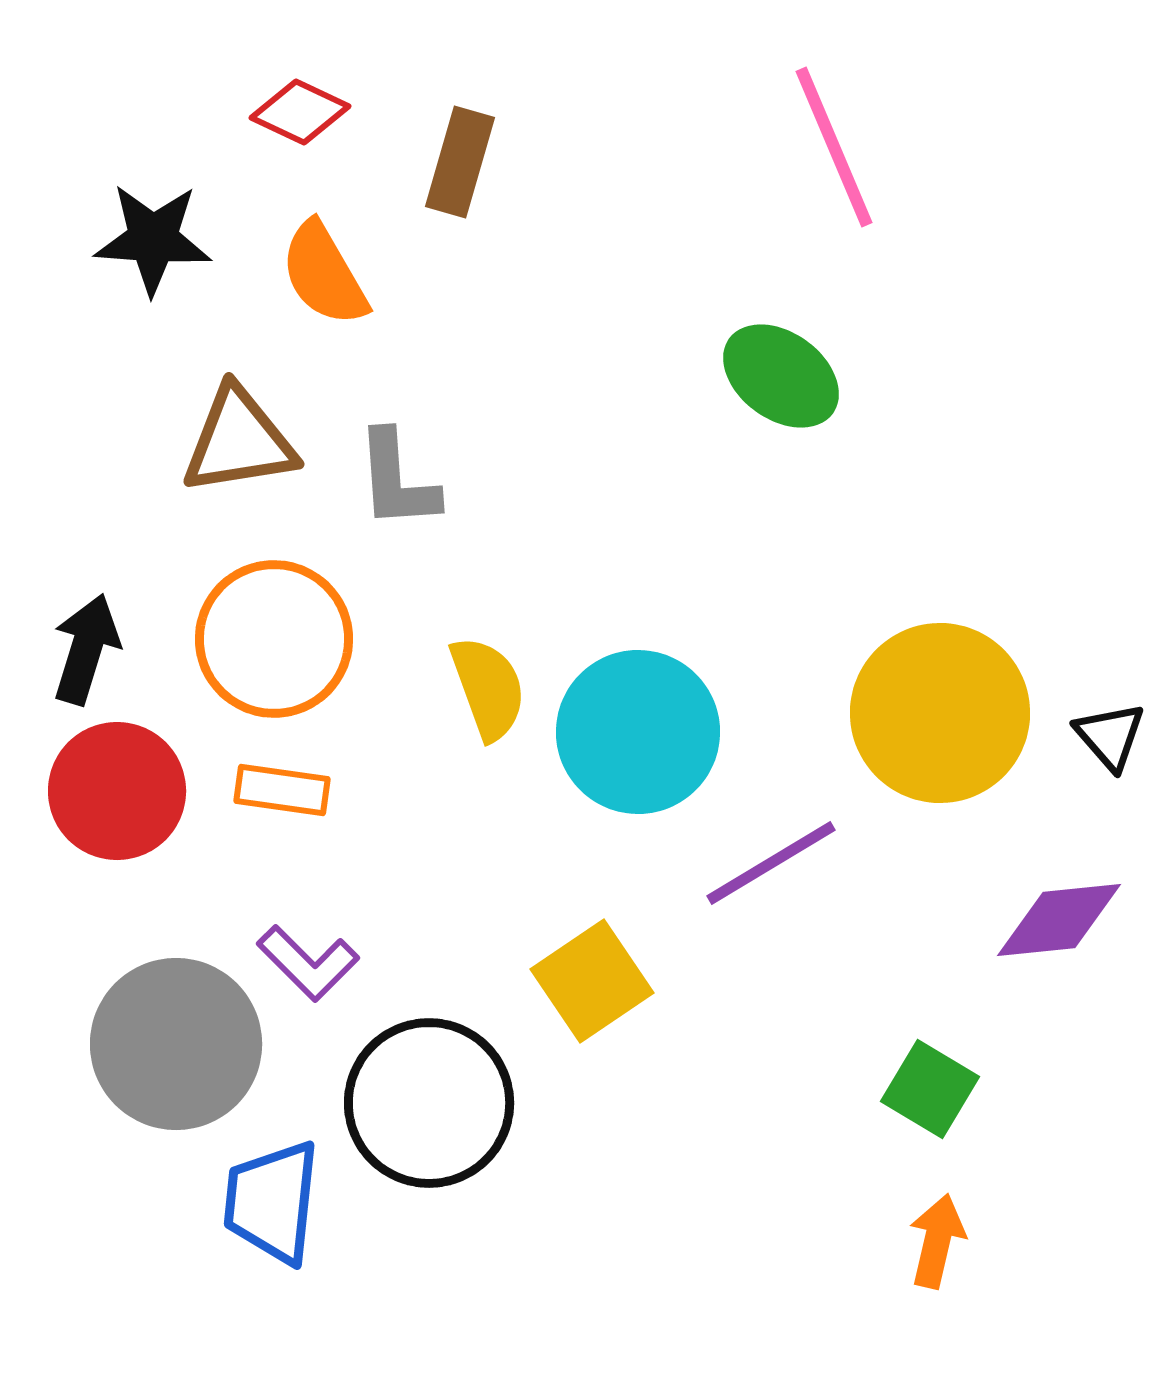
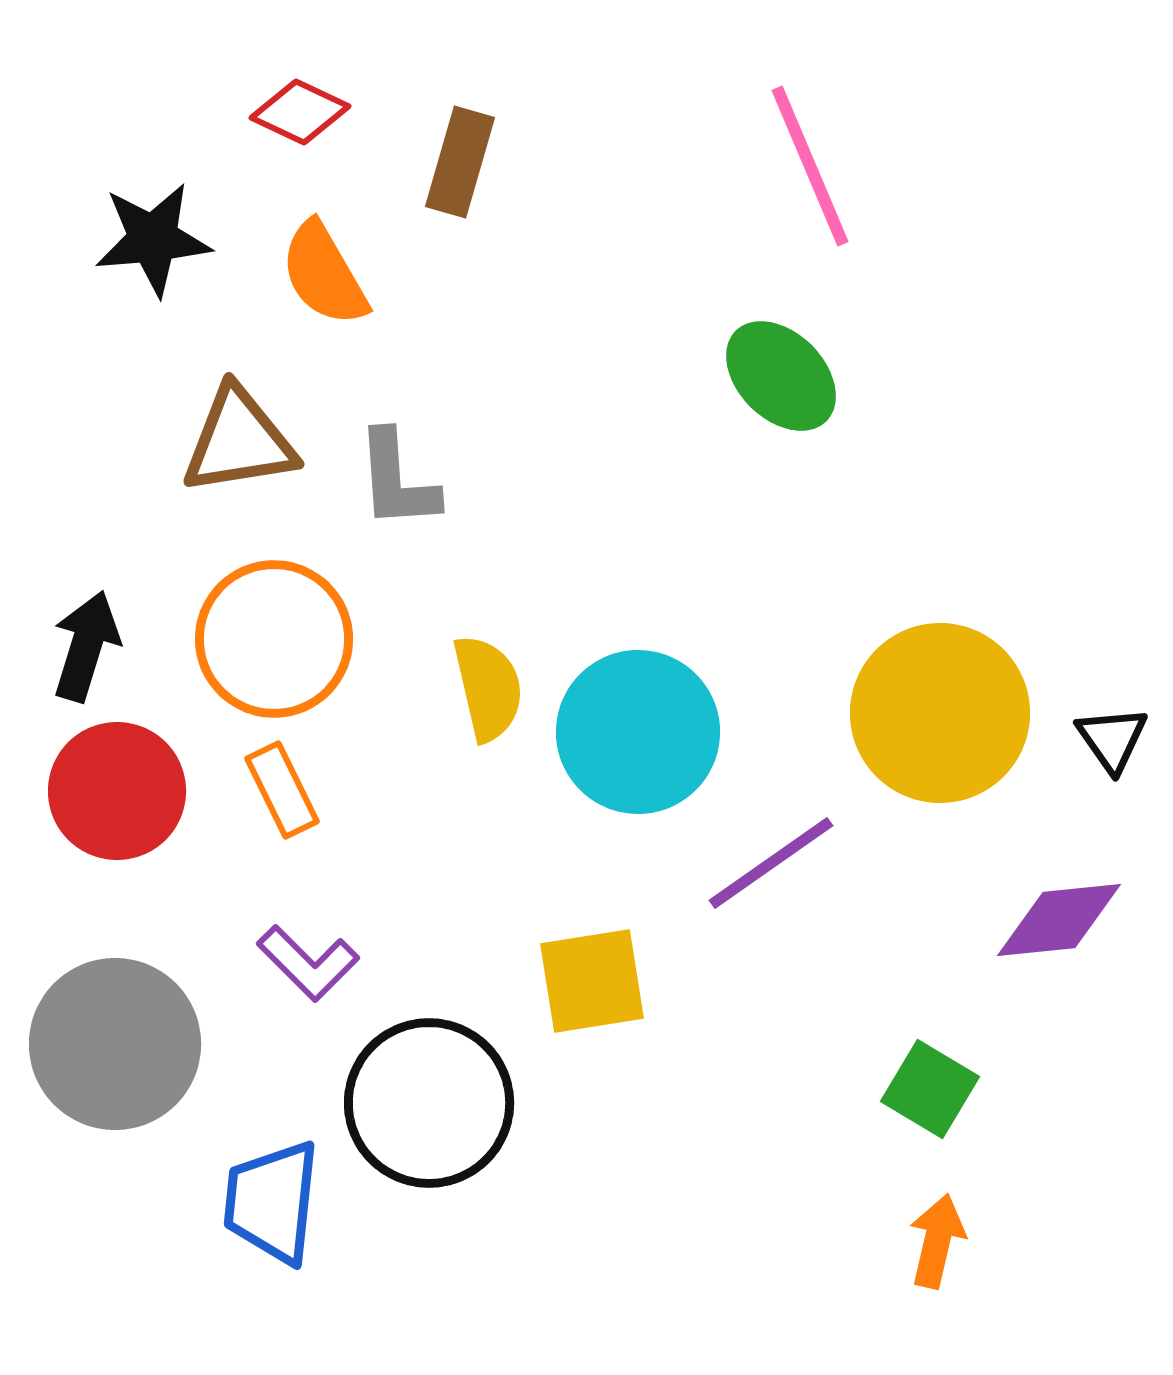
pink line: moved 24 px left, 19 px down
black star: rotated 9 degrees counterclockwise
green ellipse: rotated 9 degrees clockwise
black arrow: moved 3 px up
yellow semicircle: rotated 7 degrees clockwise
black triangle: moved 2 px right, 3 px down; rotated 6 degrees clockwise
orange rectangle: rotated 56 degrees clockwise
purple line: rotated 4 degrees counterclockwise
yellow square: rotated 25 degrees clockwise
gray circle: moved 61 px left
